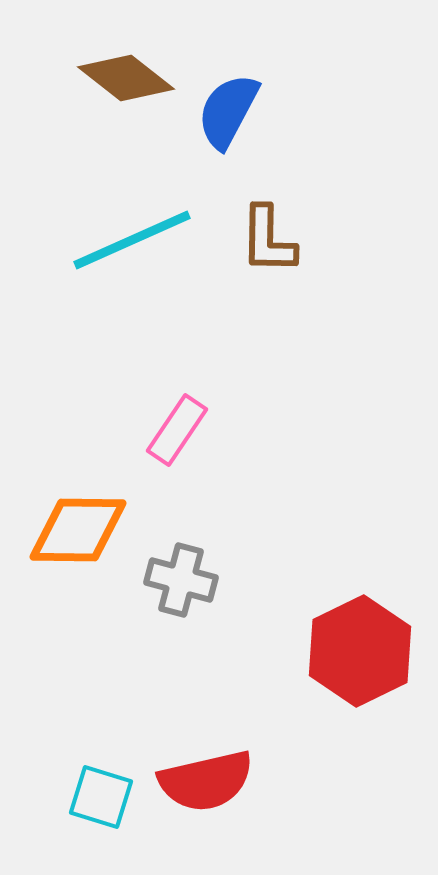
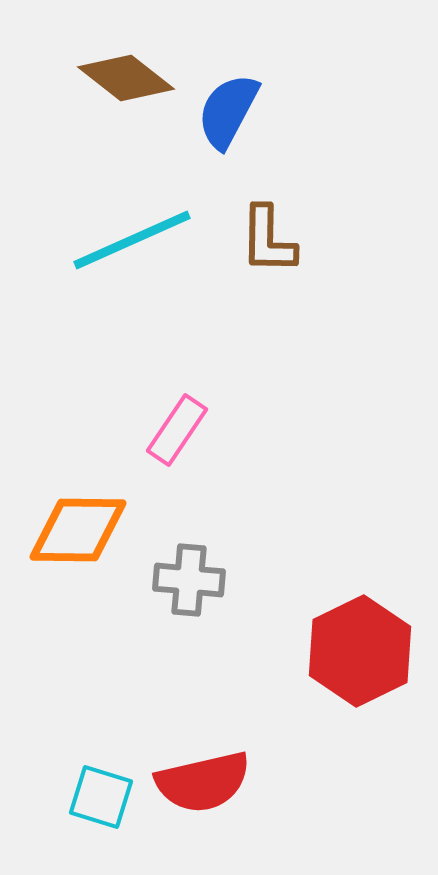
gray cross: moved 8 px right; rotated 10 degrees counterclockwise
red semicircle: moved 3 px left, 1 px down
